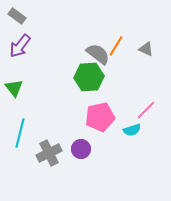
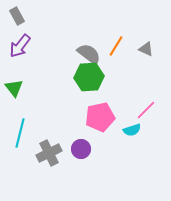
gray rectangle: rotated 24 degrees clockwise
gray semicircle: moved 9 px left
